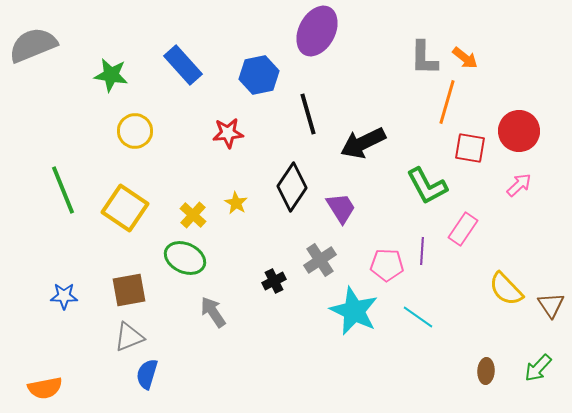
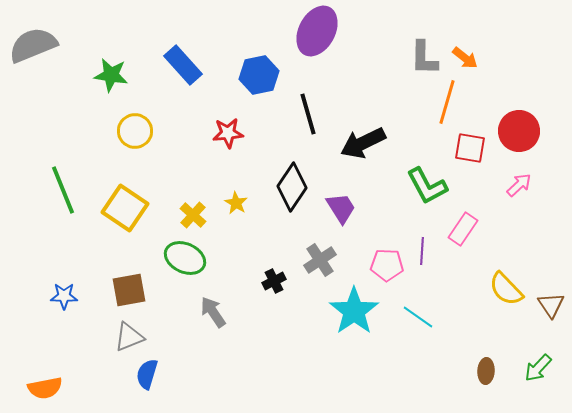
cyan star: rotated 12 degrees clockwise
